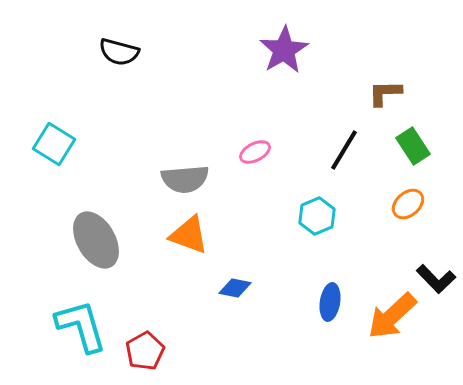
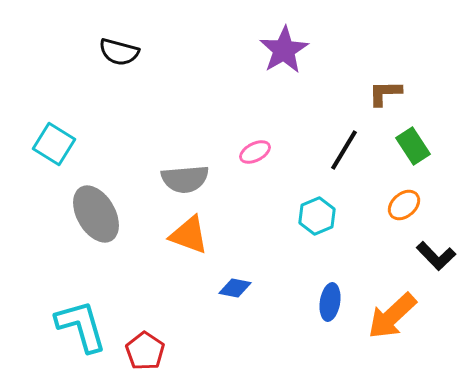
orange ellipse: moved 4 px left, 1 px down
gray ellipse: moved 26 px up
black L-shape: moved 23 px up
red pentagon: rotated 9 degrees counterclockwise
